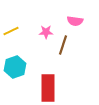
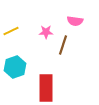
red rectangle: moved 2 px left
